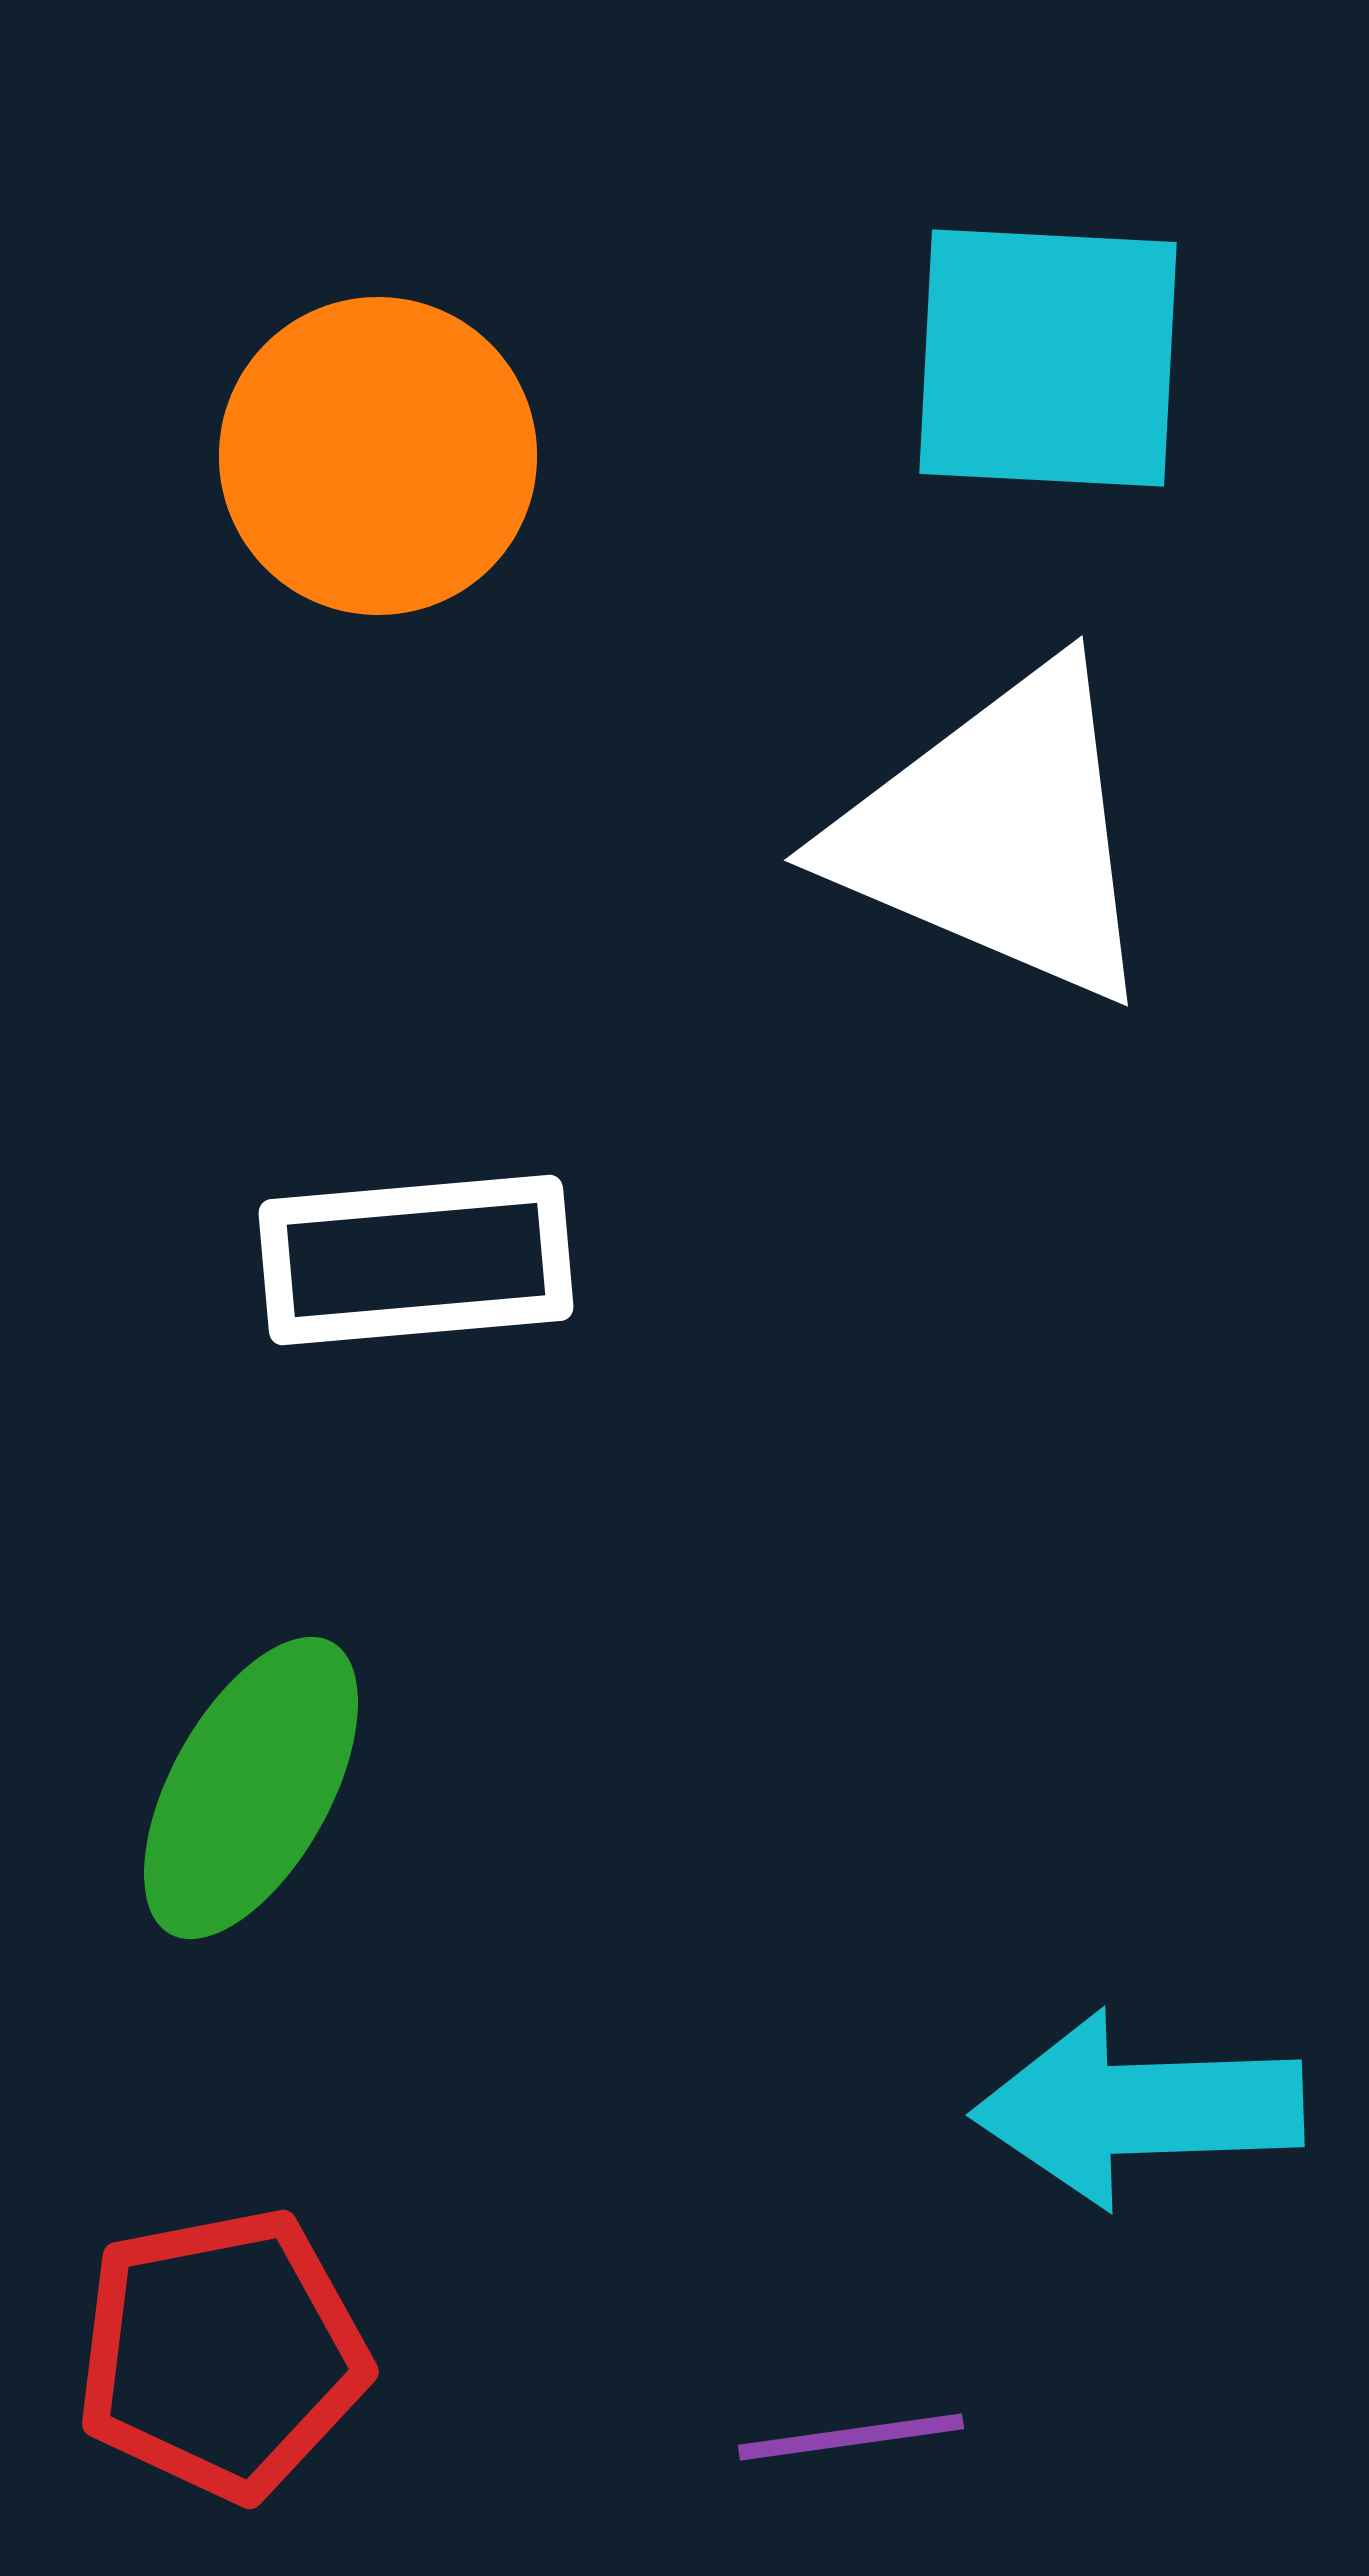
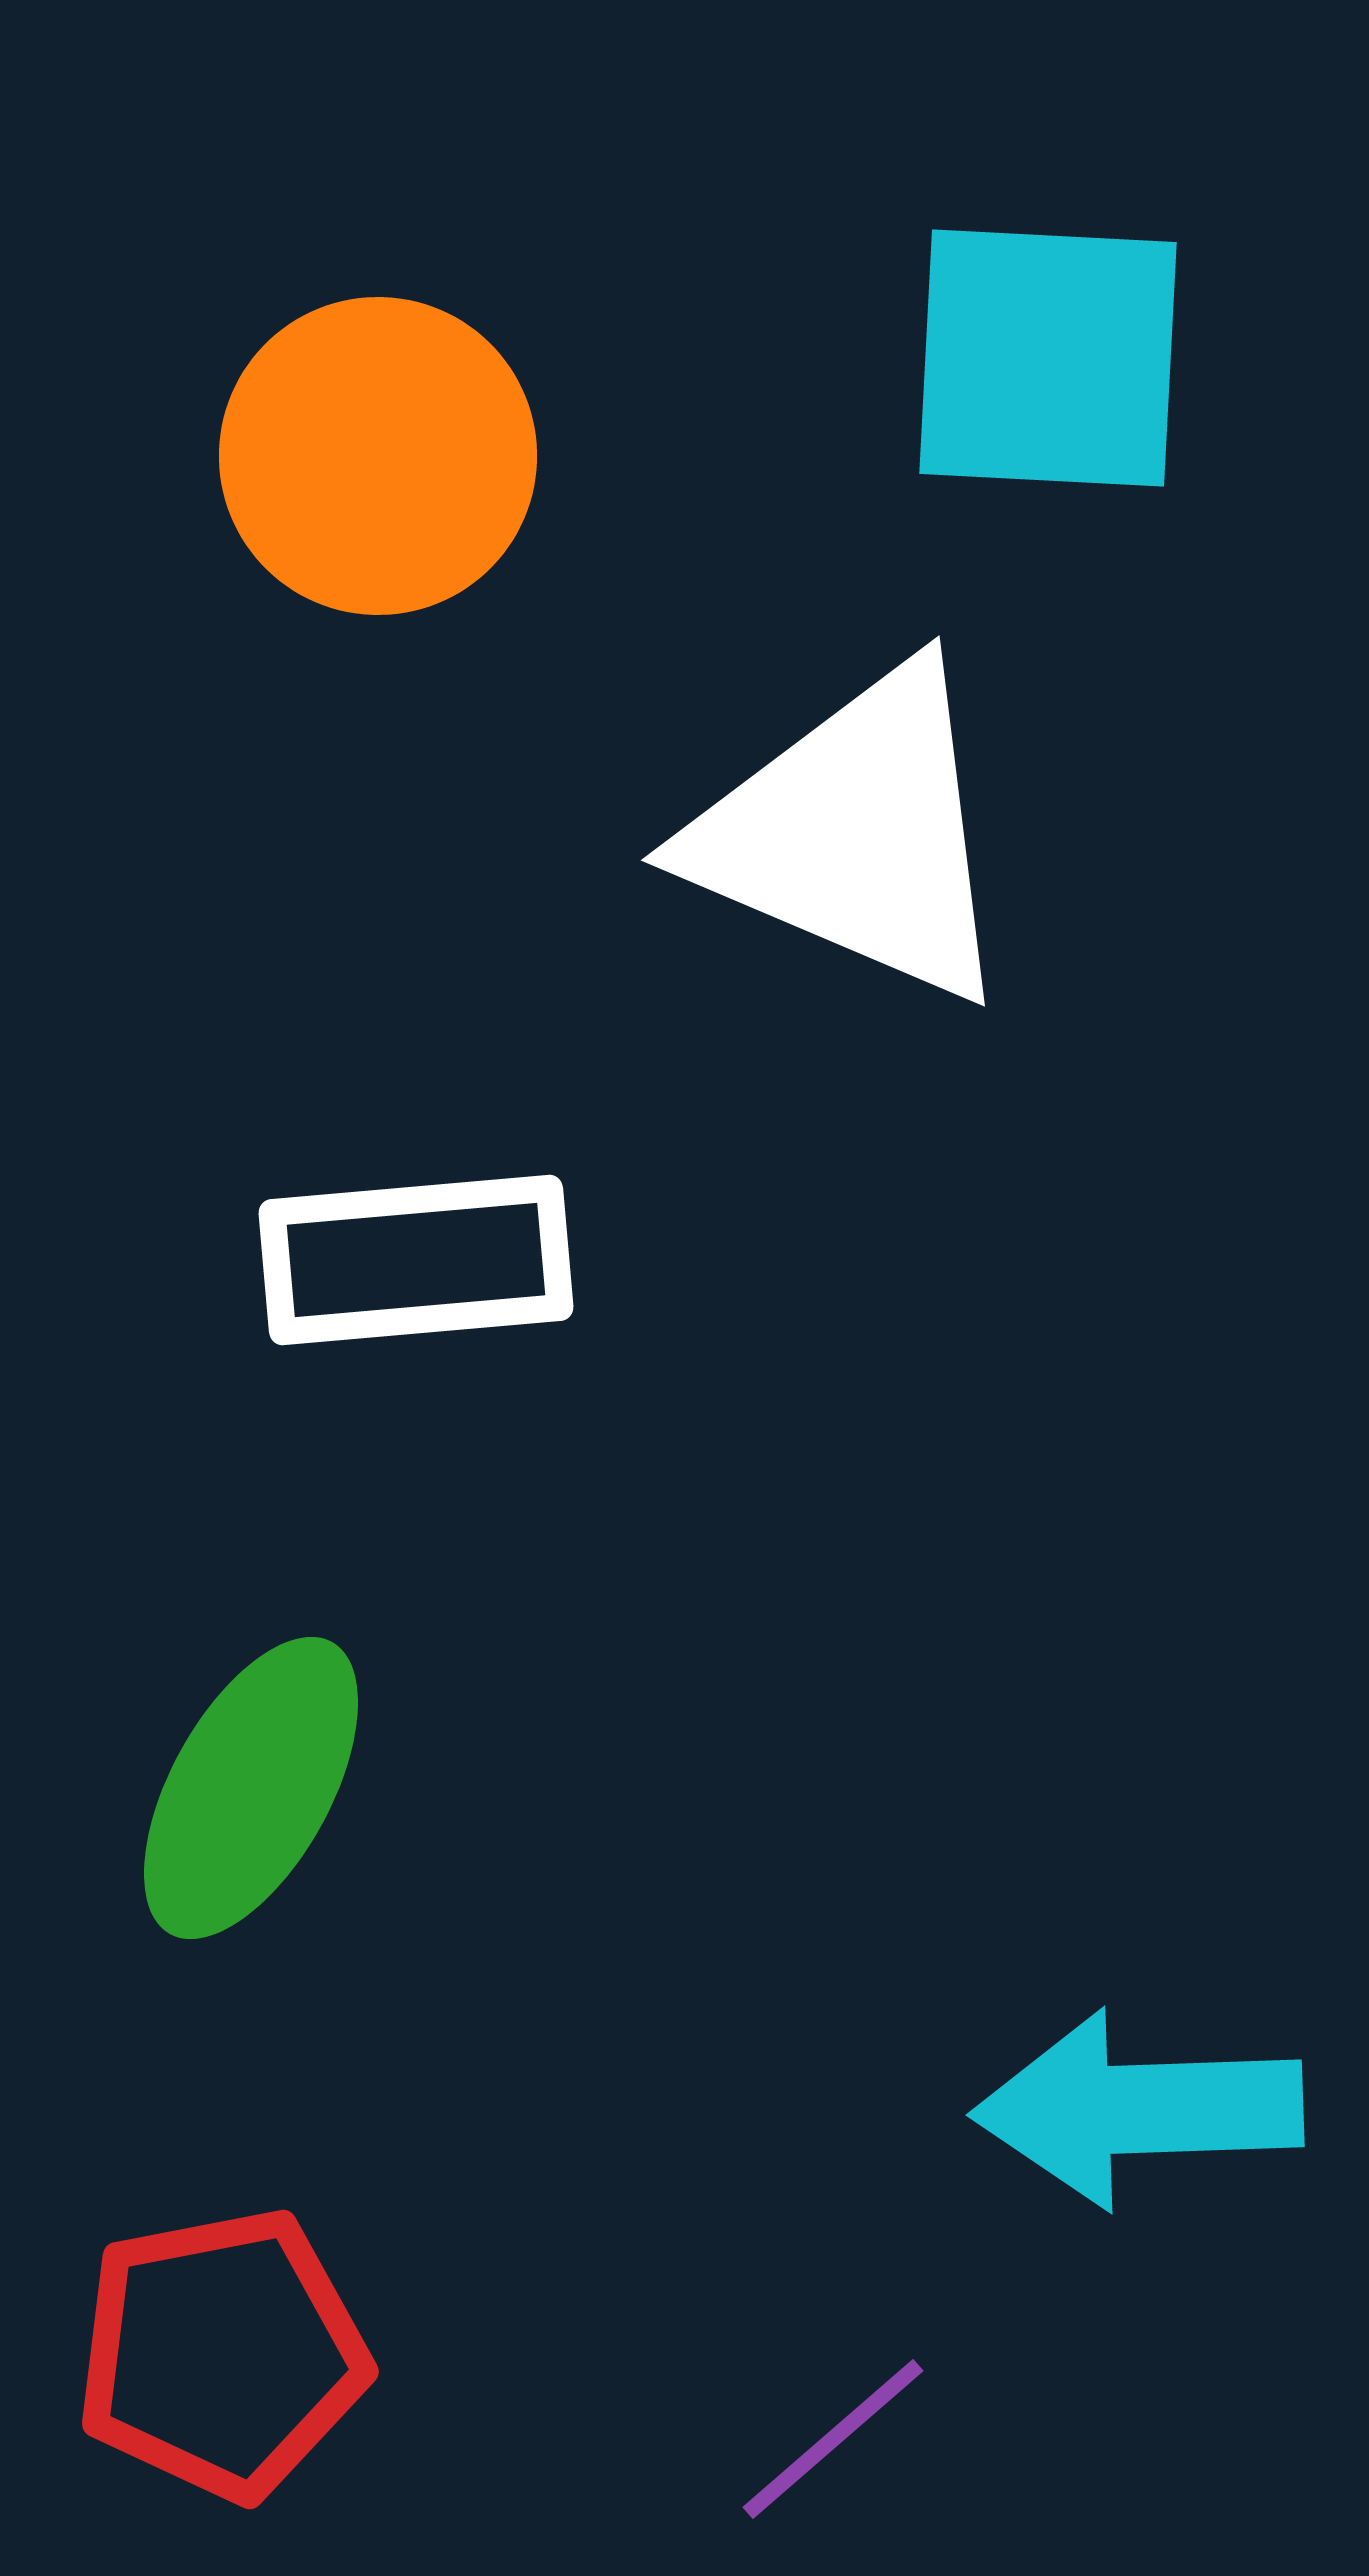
white triangle: moved 143 px left
purple line: moved 18 px left, 2 px down; rotated 33 degrees counterclockwise
